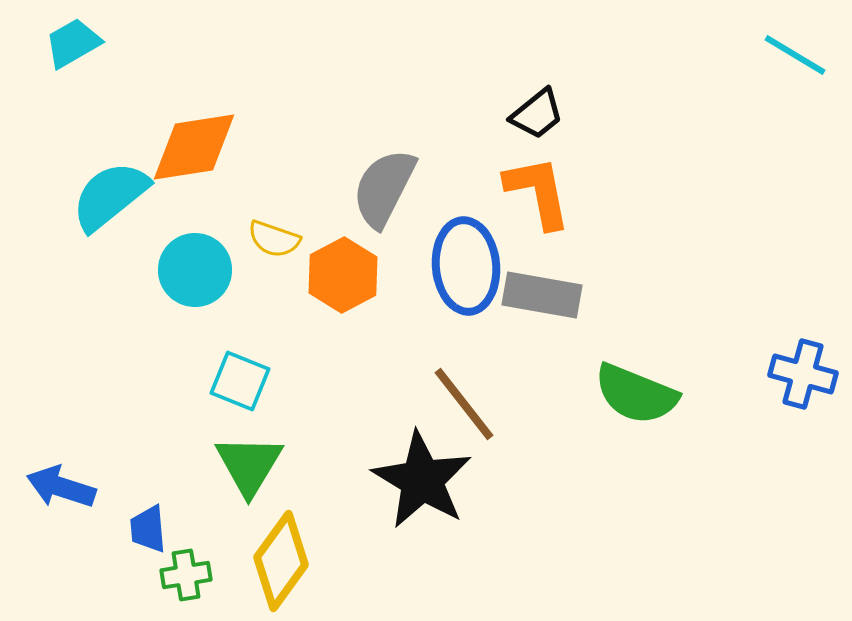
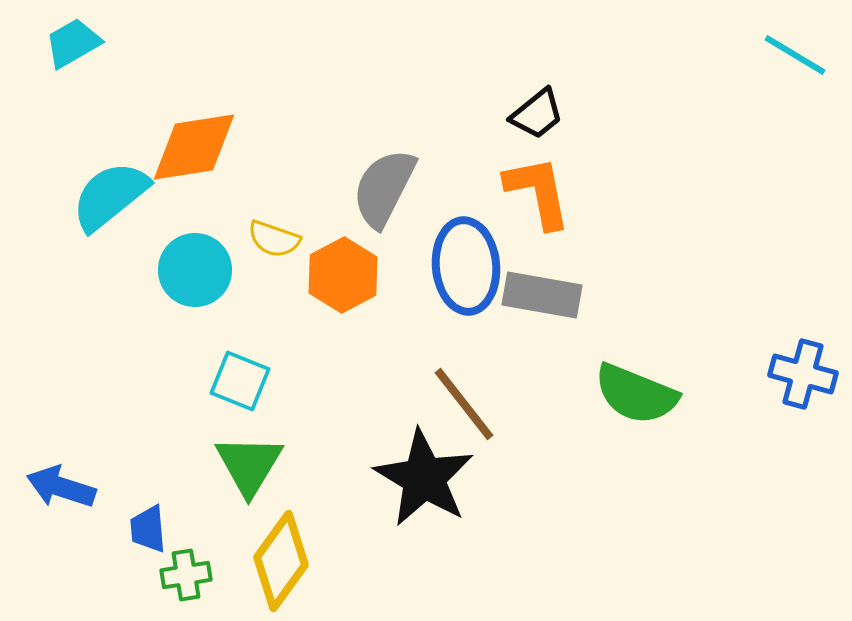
black star: moved 2 px right, 2 px up
